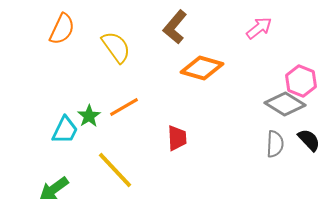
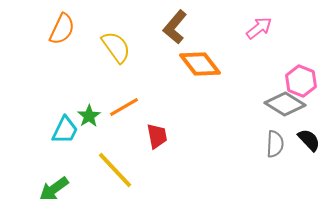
orange diamond: moved 2 px left, 4 px up; rotated 36 degrees clockwise
red trapezoid: moved 20 px left, 2 px up; rotated 8 degrees counterclockwise
